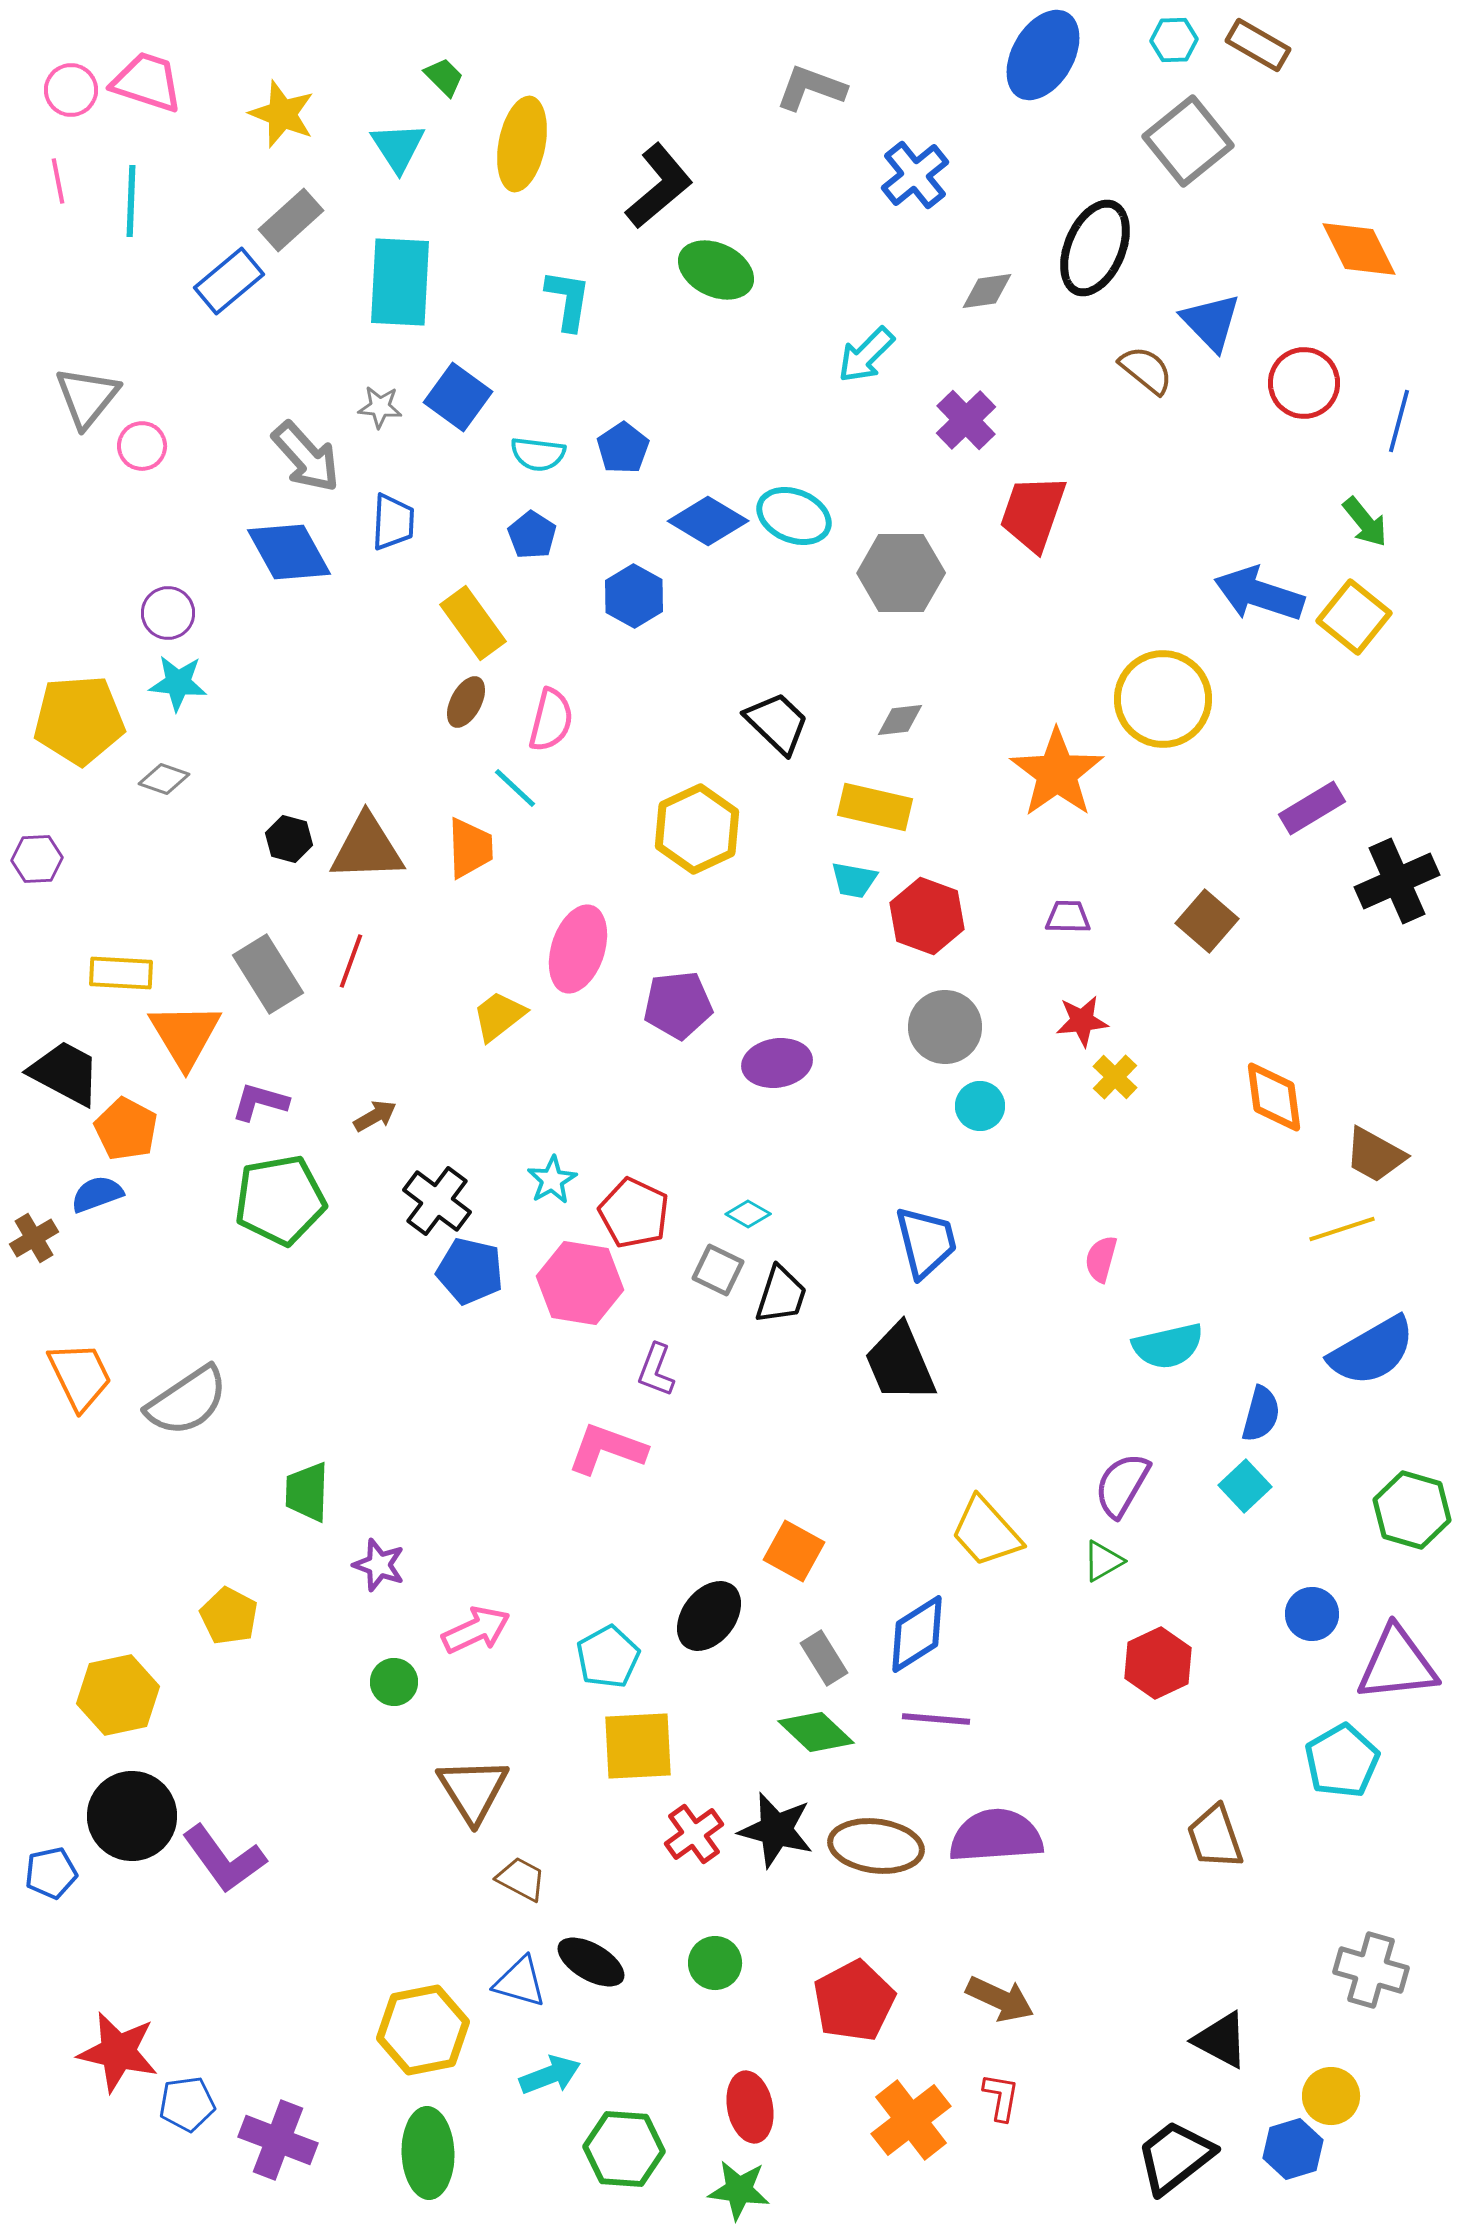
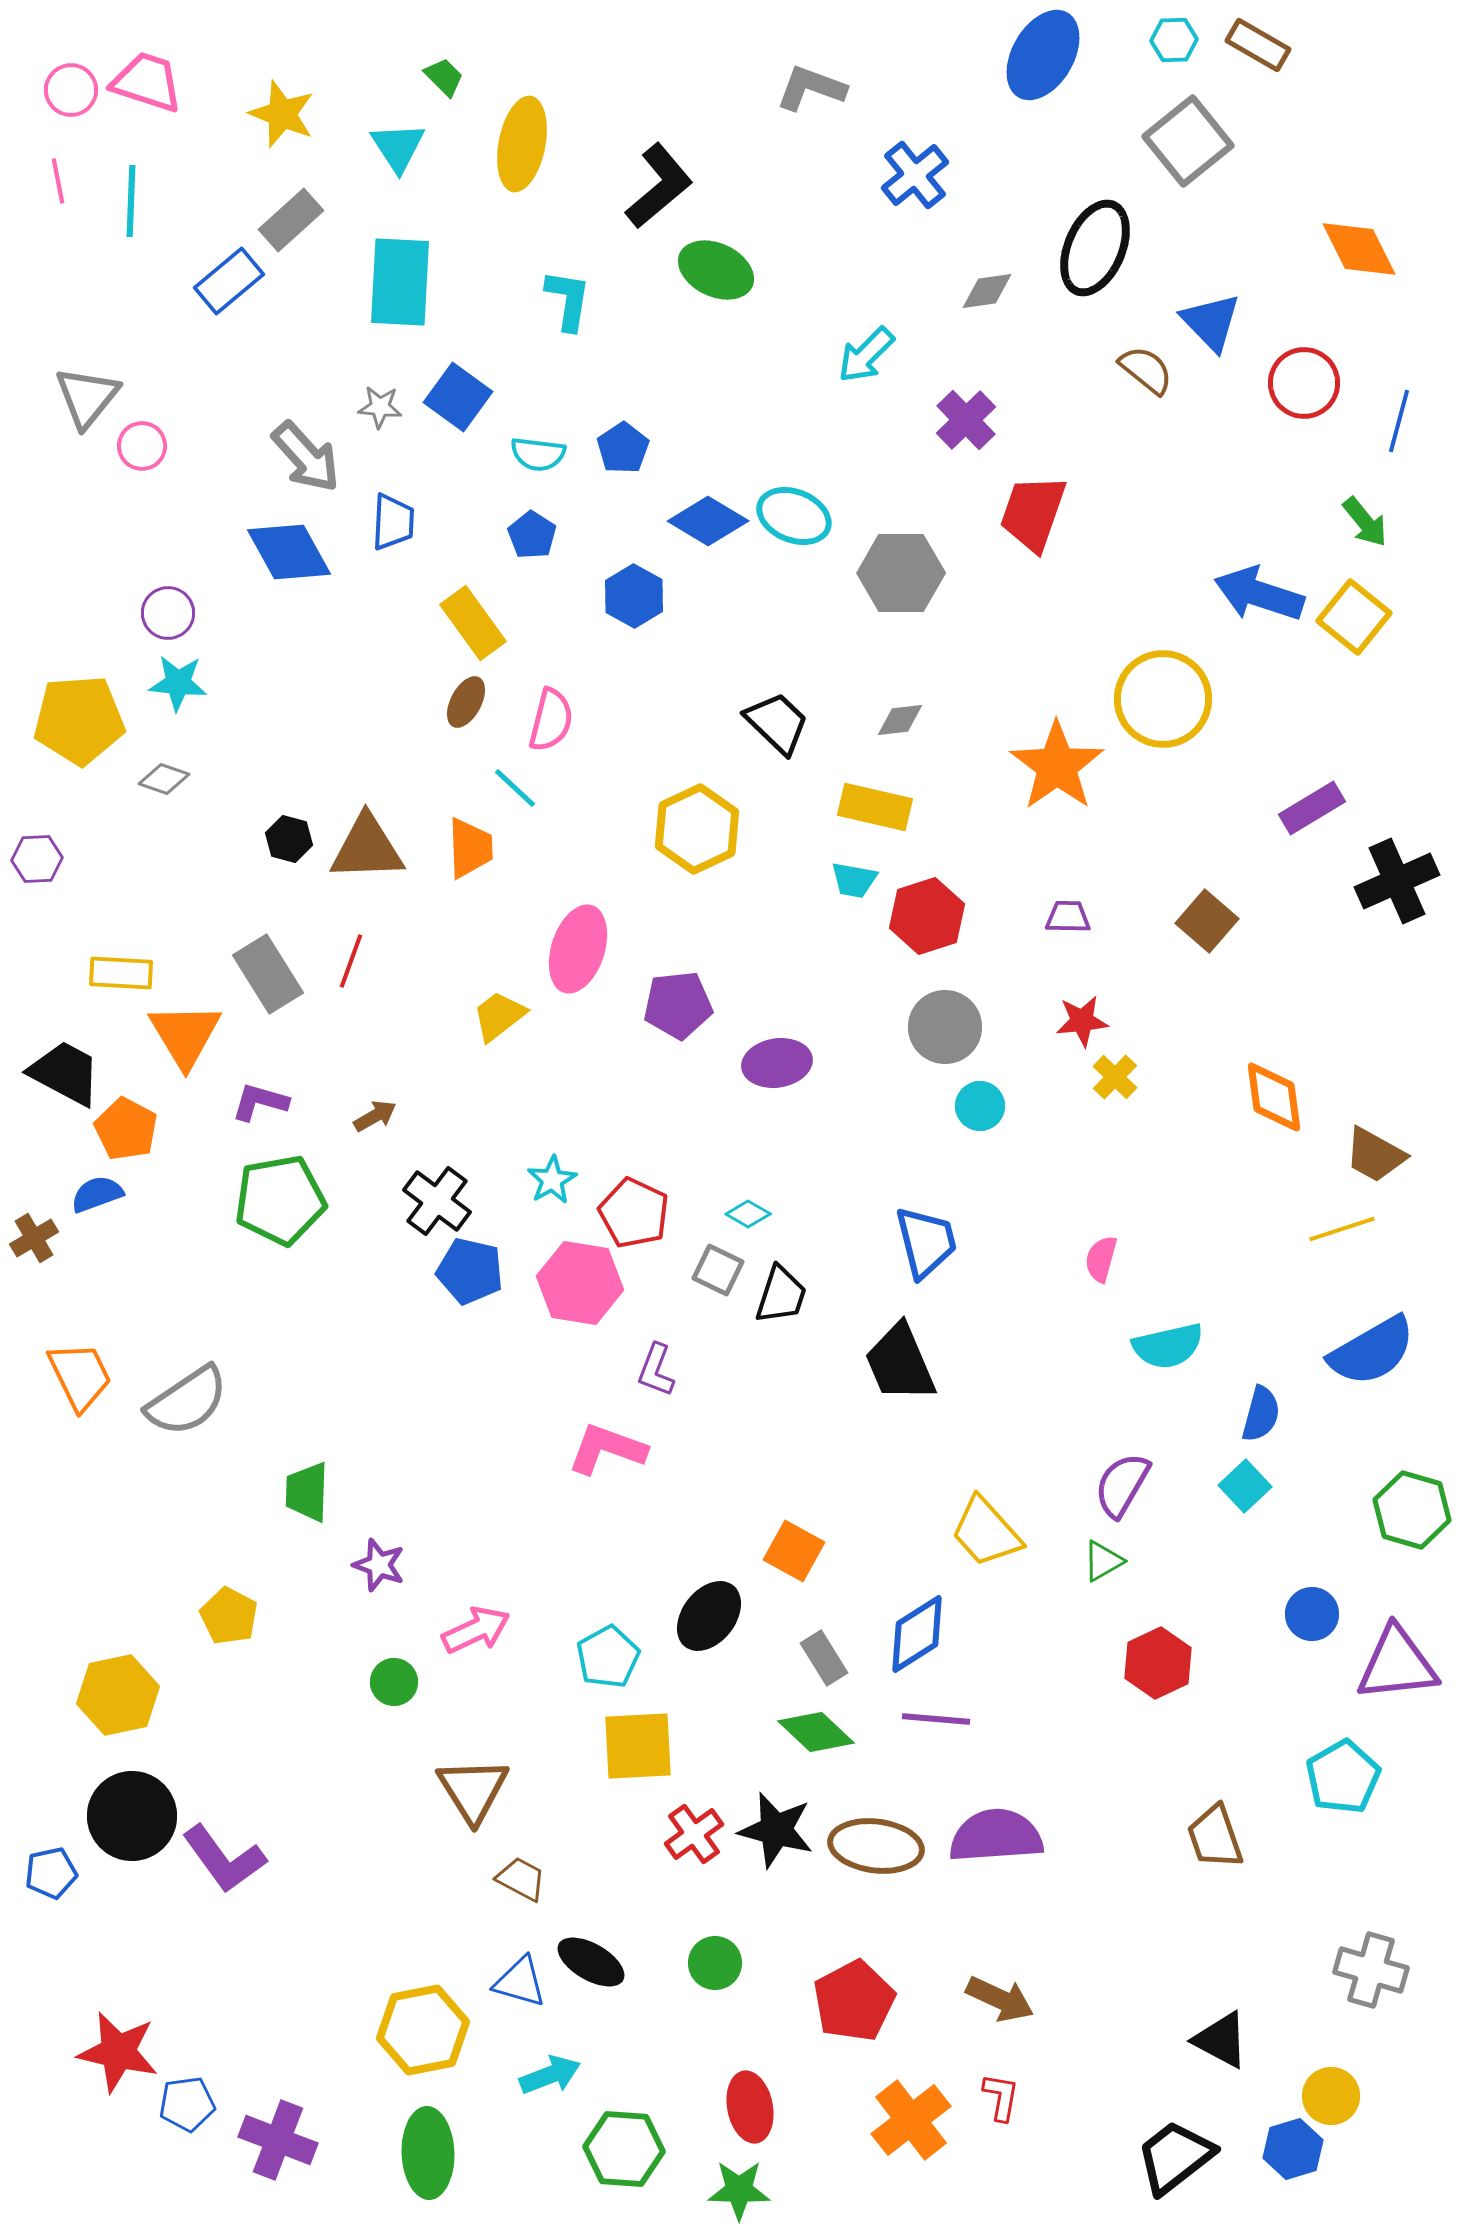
orange star at (1057, 773): moved 7 px up
red hexagon at (927, 916): rotated 22 degrees clockwise
cyan pentagon at (1342, 1761): moved 1 px right, 16 px down
green star at (739, 2190): rotated 6 degrees counterclockwise
